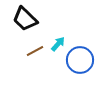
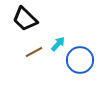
brown line: moved 1 px left, 1 px down
